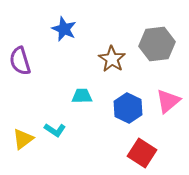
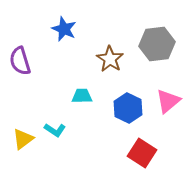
brown star: moved 2 px left
